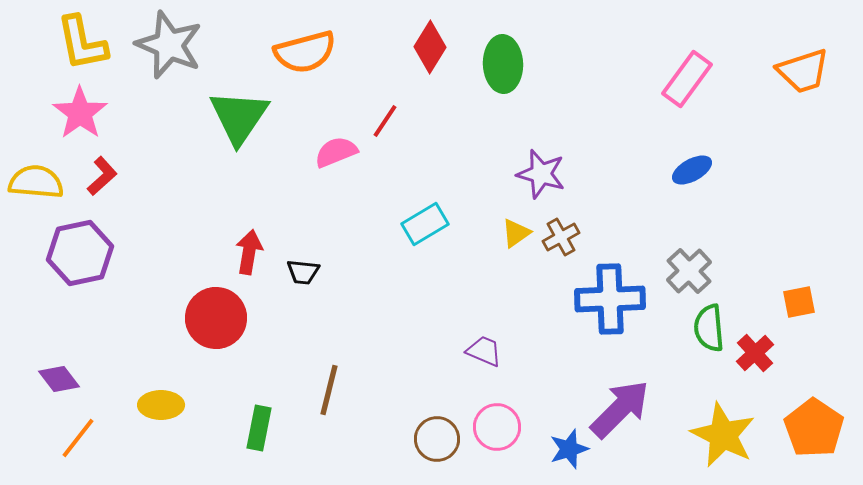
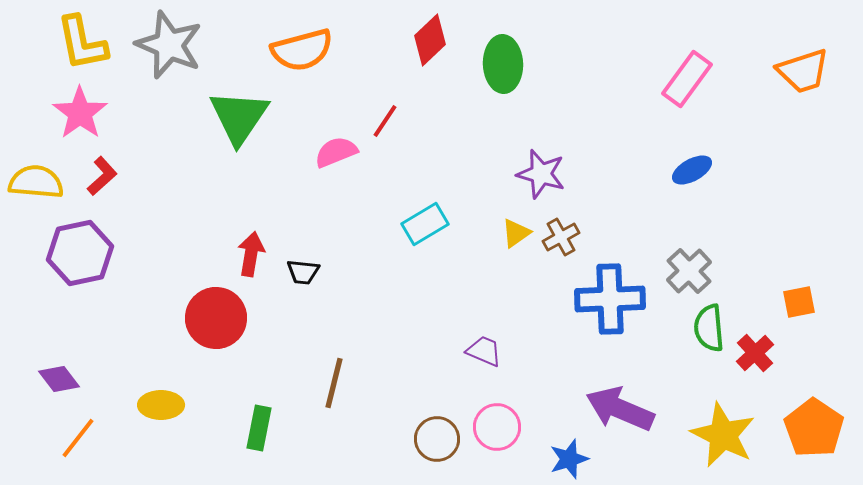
red diamond: moved 7 px up; rotated 15 degrees clockwise
orange semicircle: moved 3 px left, 2 px up
red arrow: moved 2 px right, 2 px down
brown line: moved 5 px right, 7 px up
purple arrow: rotated 112 degrees counterclockwise
blue star: moved 10 px down
